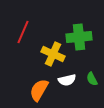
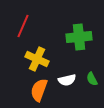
red line: moved 6 px up
yellow cross: moved 16 px left, 5 px down
orange semicircle: rotated 10 degrees counterclockwise
